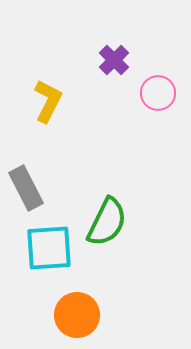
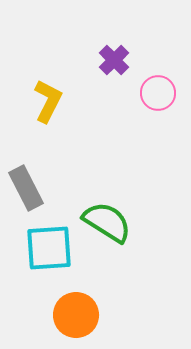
green semicircle: rotated 84 degrees counterclockwise
orange circle: moved 1 px left
